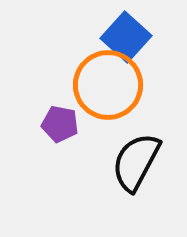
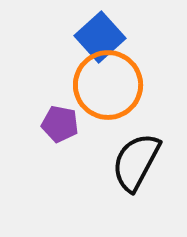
blue square: moved 26 px left; rotated 6 degrees clockwise
